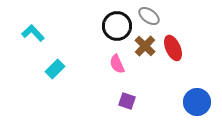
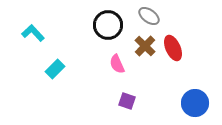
black circle: moved 9 px left, 1 px up
blue circle: moved 2 px left, 1 px down
